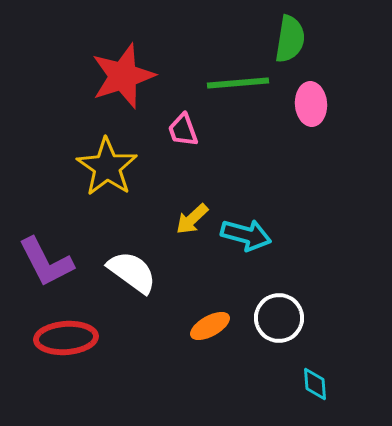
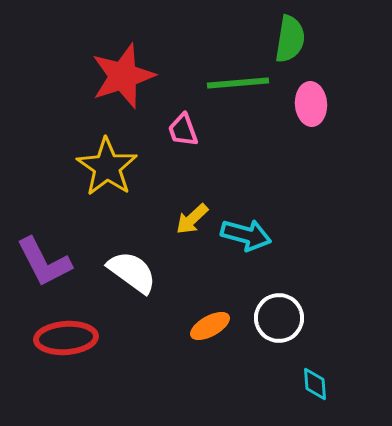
purple L-shape: moved 2 px left
